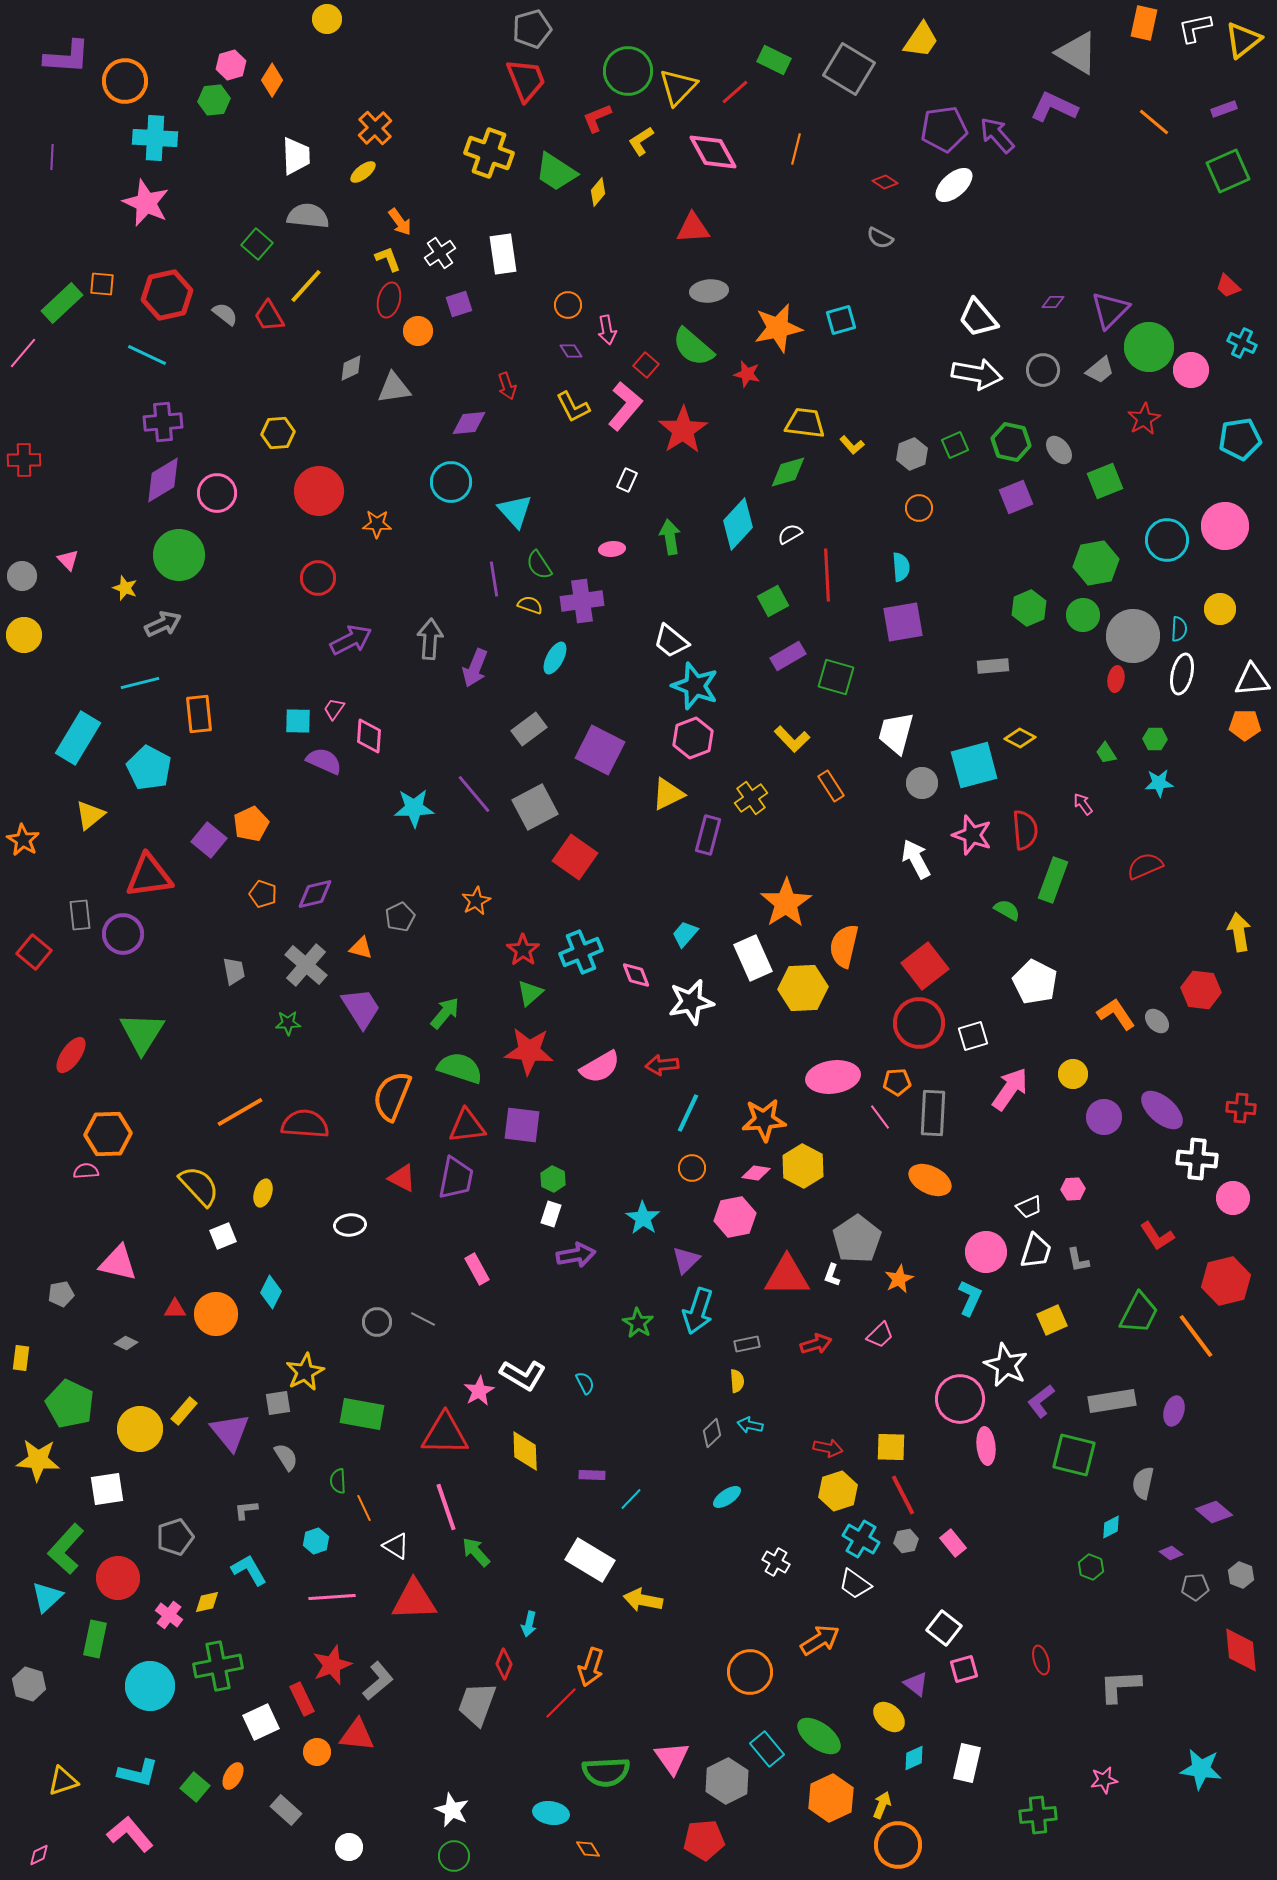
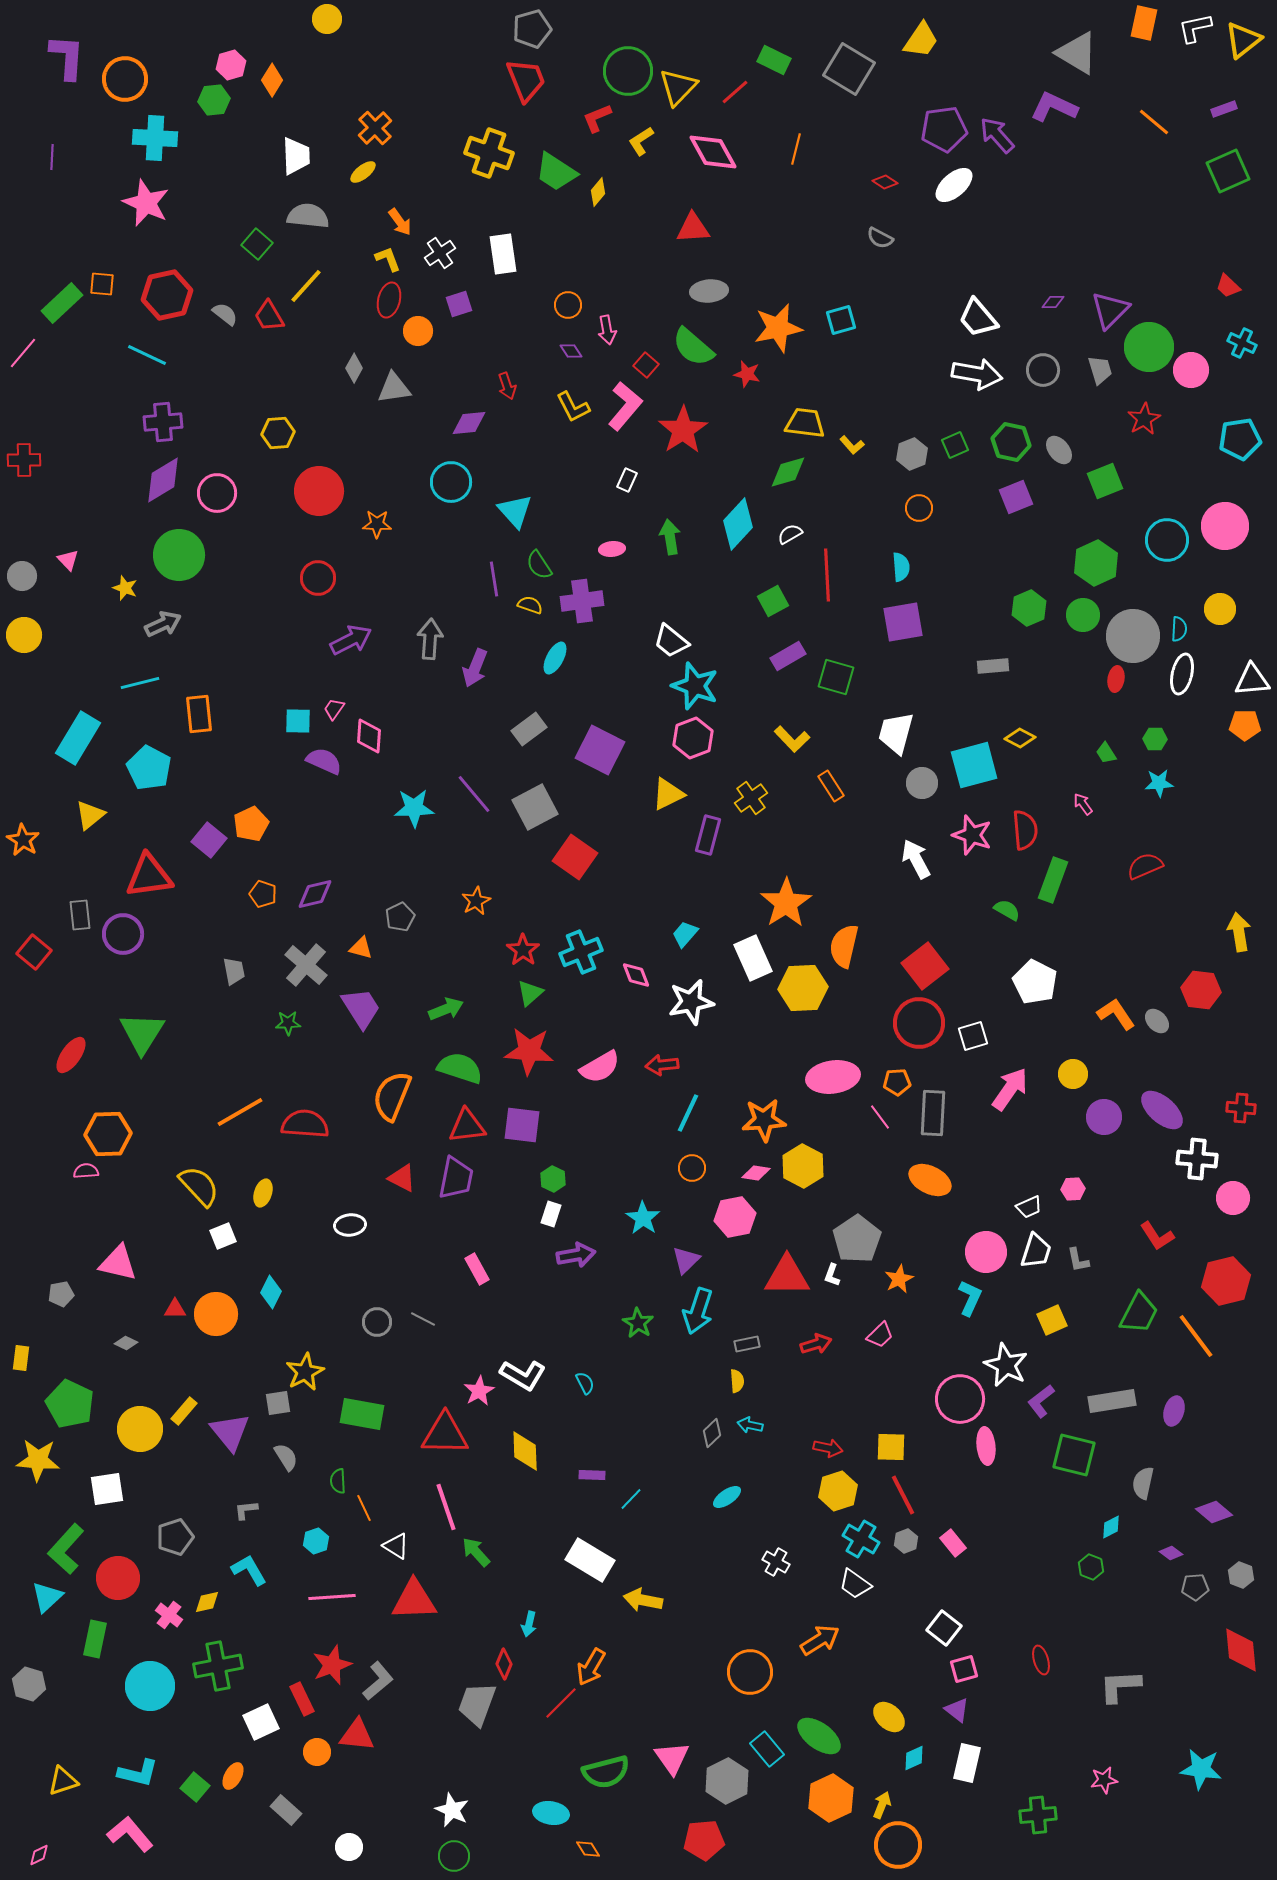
purple L-shape at (67, 57): rotated 90 degrees counterclockwise
orange circle at (125, 81): moved 2 px up
gray diamond at (351, 368): moved 3 px right; rotated 36 degrees counterclockwise
gray trapezoid at (1100, 370): rotated 68 degrees counterclockwise
green hexagon at (1096, 563): rotated 15 degrees counterclockwise
green arrow at (445, 1013): moved 1 px right, 4 px up; rotated 28 degrees clockwise
gray hexagon at (906, 1541): rotated 10 degrees counterclockwise
orange arrow at (591, 1667): rotated 12 degrees clockwise
purple triangle at (916, 1684): moved 41 px right, 26 px down
green semicircle at (606, 1772): rotated 12 degrees counterclockwise
